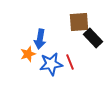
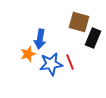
brown square: rotated 20 degrees clockwise
black rectangle: rotated 66 degrees clockwise
